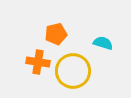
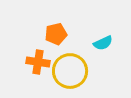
cyan semicircle: rotated 138 degrees clockwise
yellow circle: moved 3 px left
